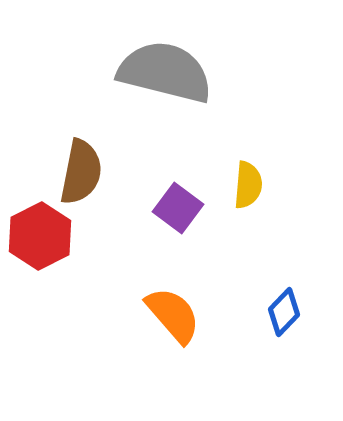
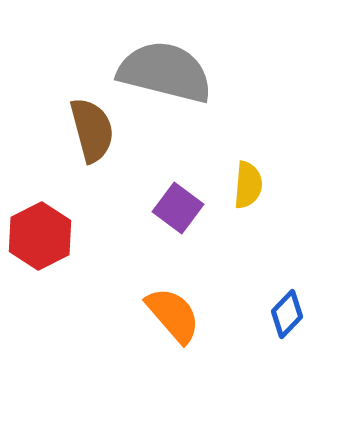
brown semicircle: moved 11 px right, 42 px up; rotated 26 degrees counterclockwise
blue diamond: moved 3 px right, 2 px down
